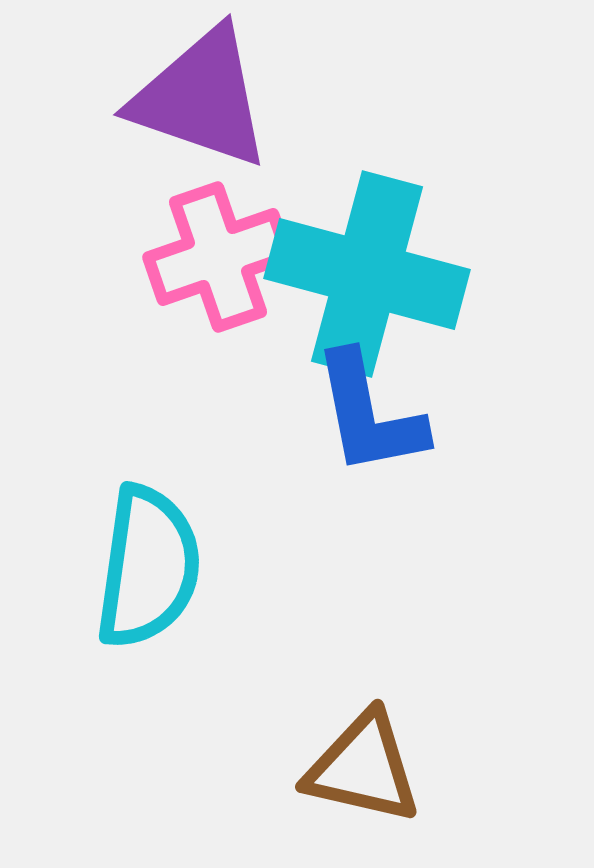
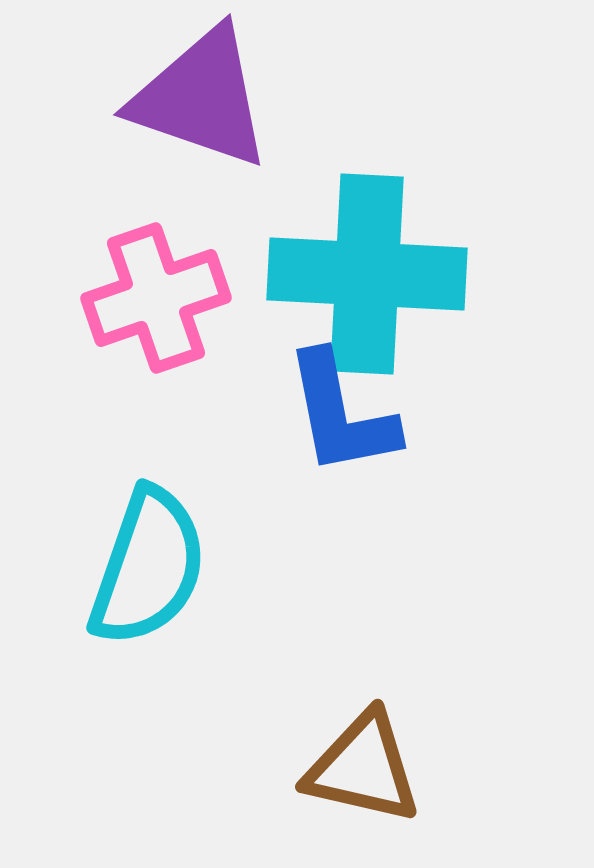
pink cross: moved 62 px left, 41 px down
cyan cross: rotated 12 degrees counterclockwise
blue L-shape: moved 28 px left
cyan semicircle: rotated 11 degrees clockwise
